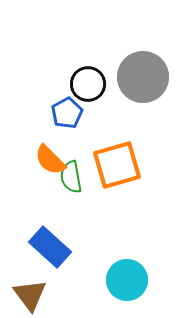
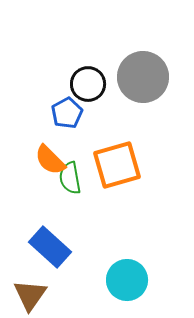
green semicircle: moved 1 px left, 1 px down
brown triangle: rotated 12 degrees clockwise
